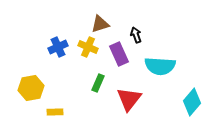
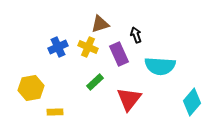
green rectangle: moved 3 px left, 1 px up; rotated 24 degrees clockwise
